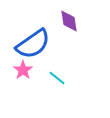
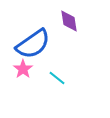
pink star: moved 1 px up
